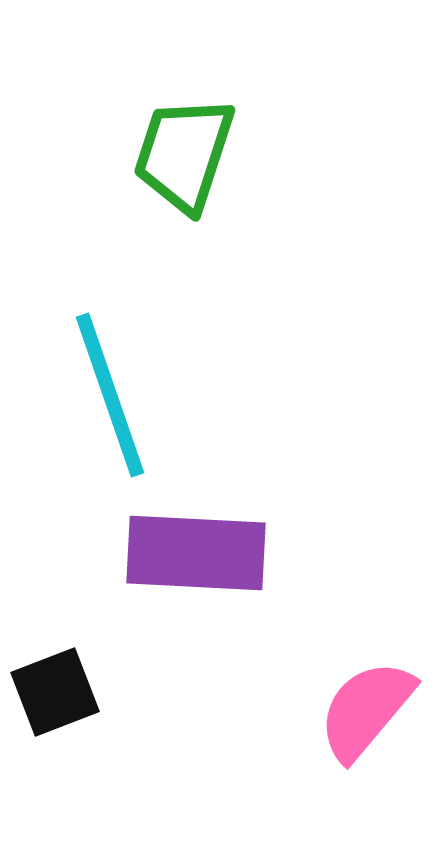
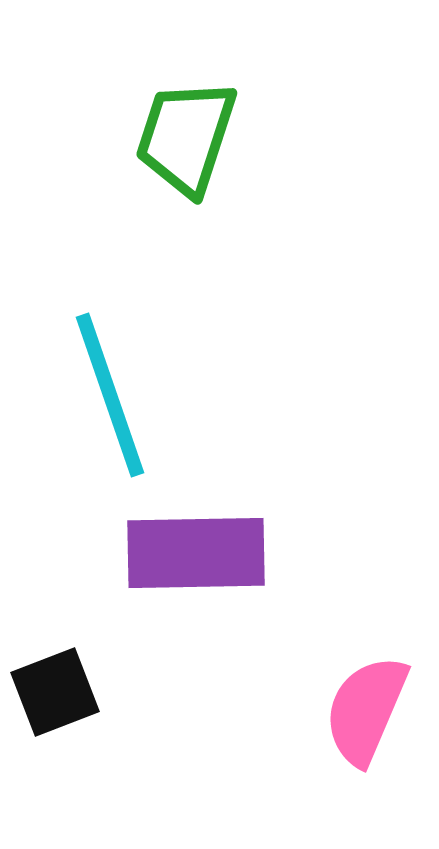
green trapezoid: moved 2 px right, 17 px up
purple rectangle: rotated 4 degrees counterclockwise
pink semicircle: rotated 17 degrees counterclockwise
